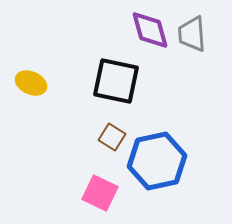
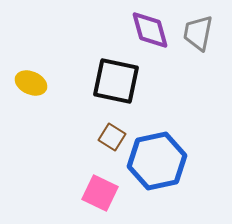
gray trapezoid: moved 6 px right, 1 px up; rotated 15 degrees clockwise
